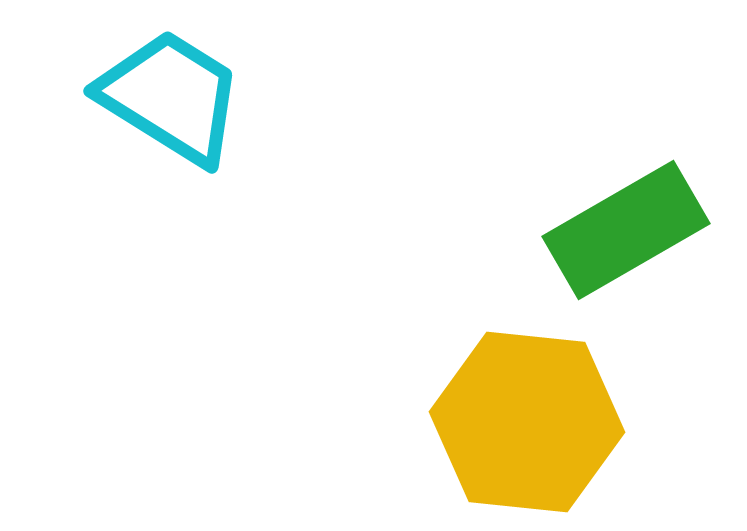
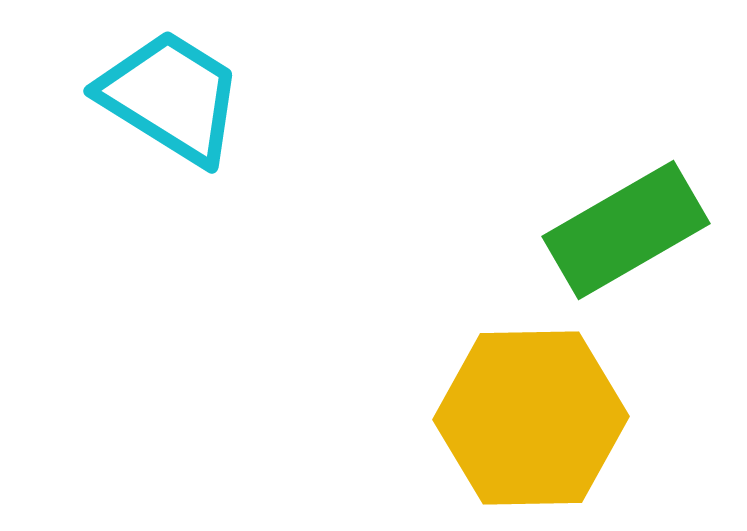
yellow hexagon: moved 4 px right, 4 px up; rotated 7 degrees counterclockwise
